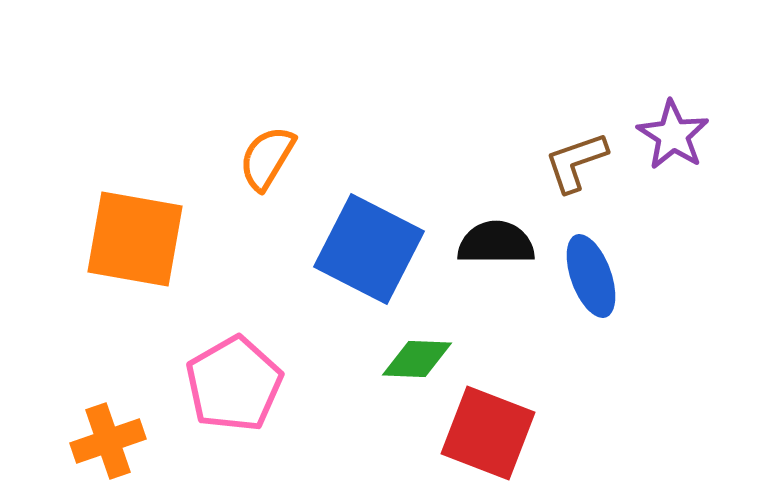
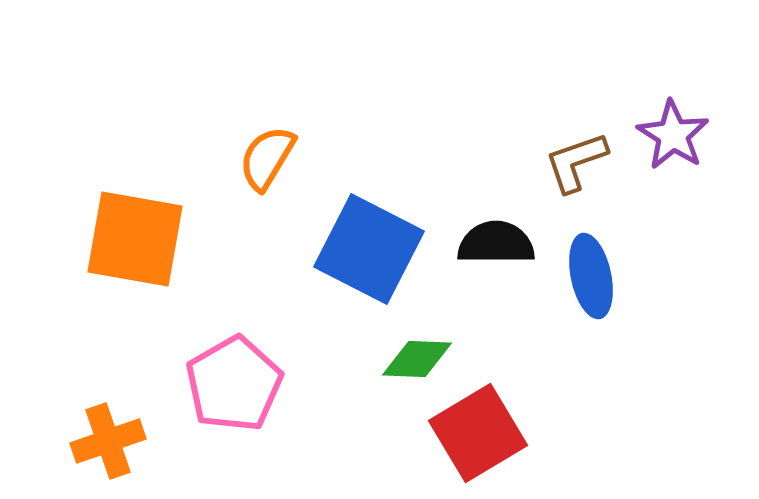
blue ellipse: rotated 8 degrees clockwise
red square: moved 10 px left; rotated 38 degrees clockwise
